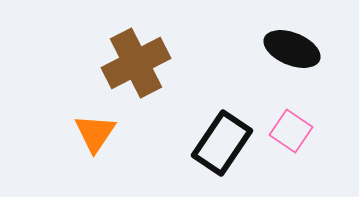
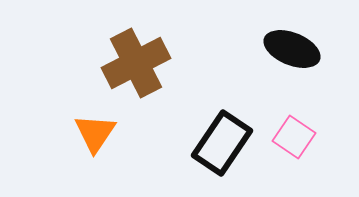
pink square: moved 3 px right, 6 px down
